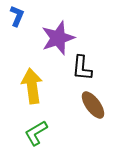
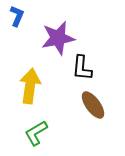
purple star: rotated 8 degrees clockwise
yellow arrow: moved 2 px left; rotated 16 degrees clockwise
